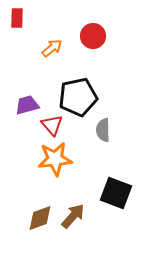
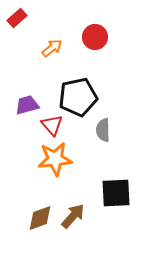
red rectangle: rotated 48 degrees clockwise
red circle: moved 2 px right, 1 px down
black square: rotated 24 degrees counterclockwise
